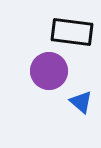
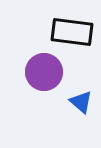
purple circle: moved 5 px left, 1 px down
